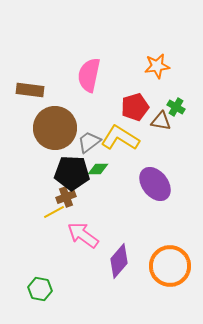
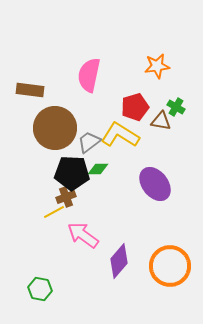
yellow L-shape: moved 3 px up
